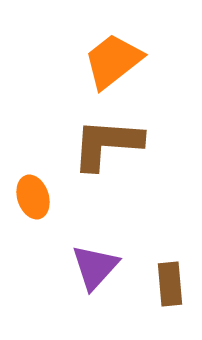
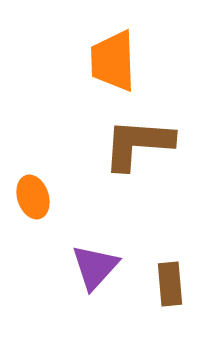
orange trapezoid: rotated 54 degrees counterclockwise
brown L-shape: moved 31 px right
